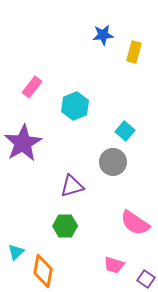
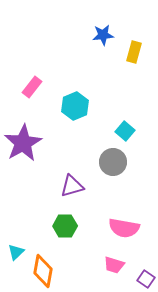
pink semicircle: moved 11 px left, 5 px down; rotated 24 degrees counterclockwise
